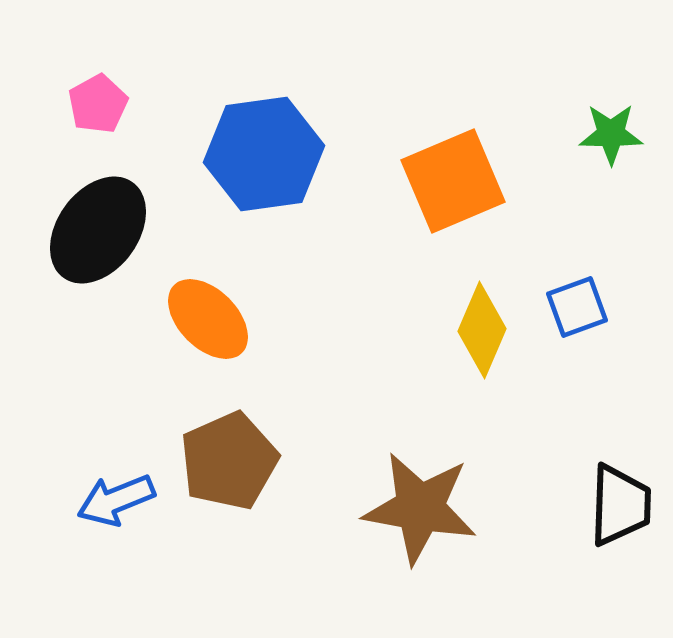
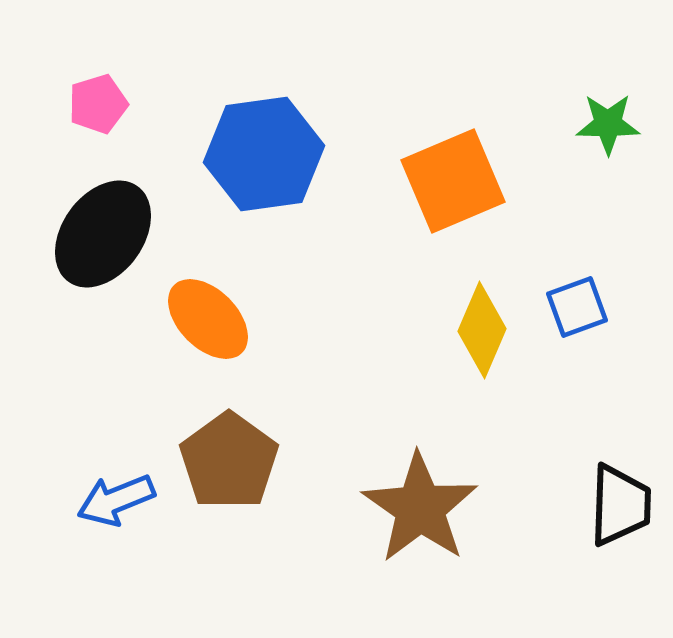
pink pentagon: rotated 12 degrees clockwise
green star: moved 3 px left, 10 px up
black ellipse: moved 5 px right, 4 px down
brown pentagon: rotated 12 degrees counterclockwise
brown star: rotated 25 degrees clockwise
